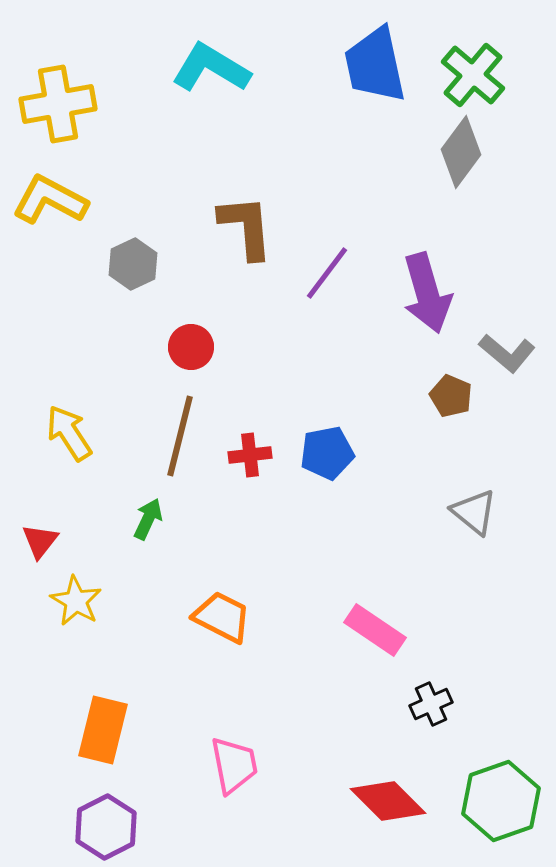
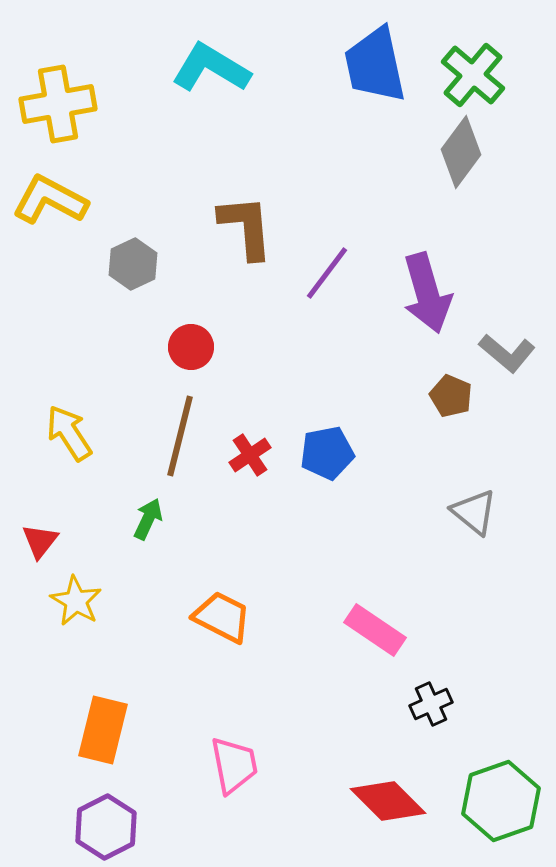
red cross: rotated 27 degrees counterclockwise
